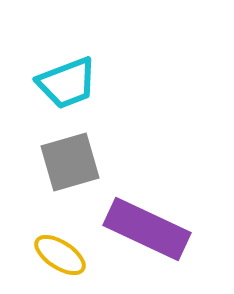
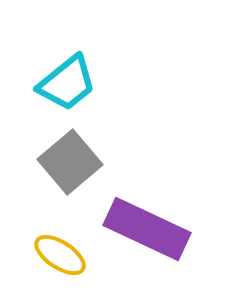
cyan trapezoid: rotated 18 degrees counterclockwise
gray square: rotated 24 degrees counterclockwise
